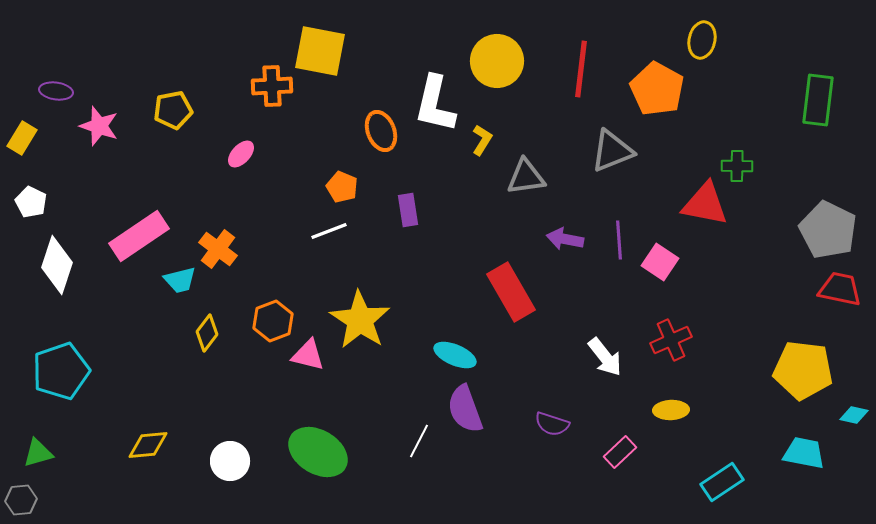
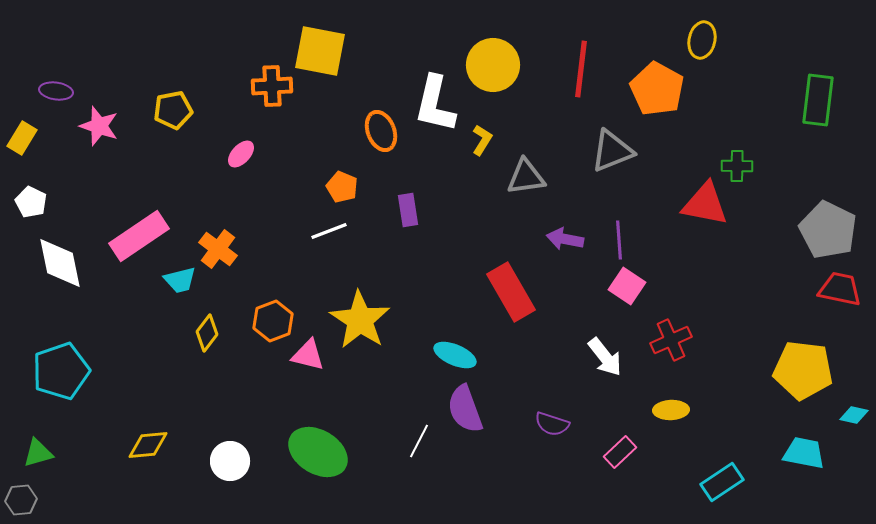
yellow circle at (497, 61): moved 4 px left, 4 px down
pink square at (660, 262): moved 33 px left, 24 px down
white diamond at (57, 265): moved 3 px right, 2 px up; rotated 30 degrees counterclockwise
